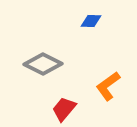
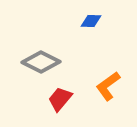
gray diamond: moved 2 px left, 2 px up
red trapezoid: moved 4 px left, 10 px up
